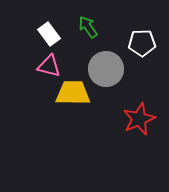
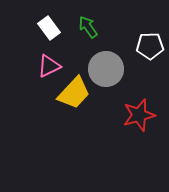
white rectangle: moved 6 px up
white pentagon: moved 8 px right, 3 px down
pink triangle: rotated 40 degrees counterclockwise
yellow trapezoid: moved 1 px right; rotated 132 degrees clockwise
red star: moved 4 px up; rotated 8 degrees clockwise
